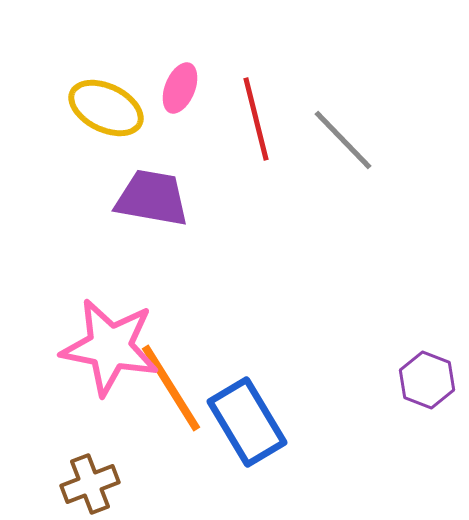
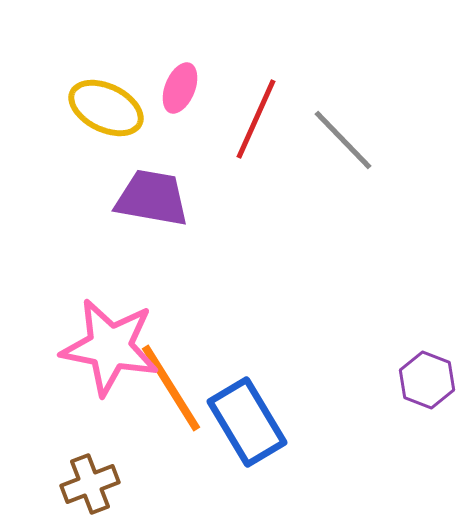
red line: rotated 38 degrees clockwise
